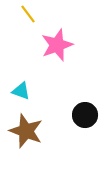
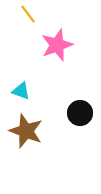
black circle: moved 5 px left, 2 px up
